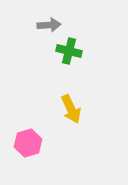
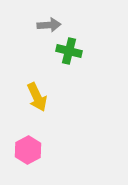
yellow arrow: moved 34 px left, 12 px up
pink hexagon: moved 7 px down; rotated 12 degrees counterclockwise
